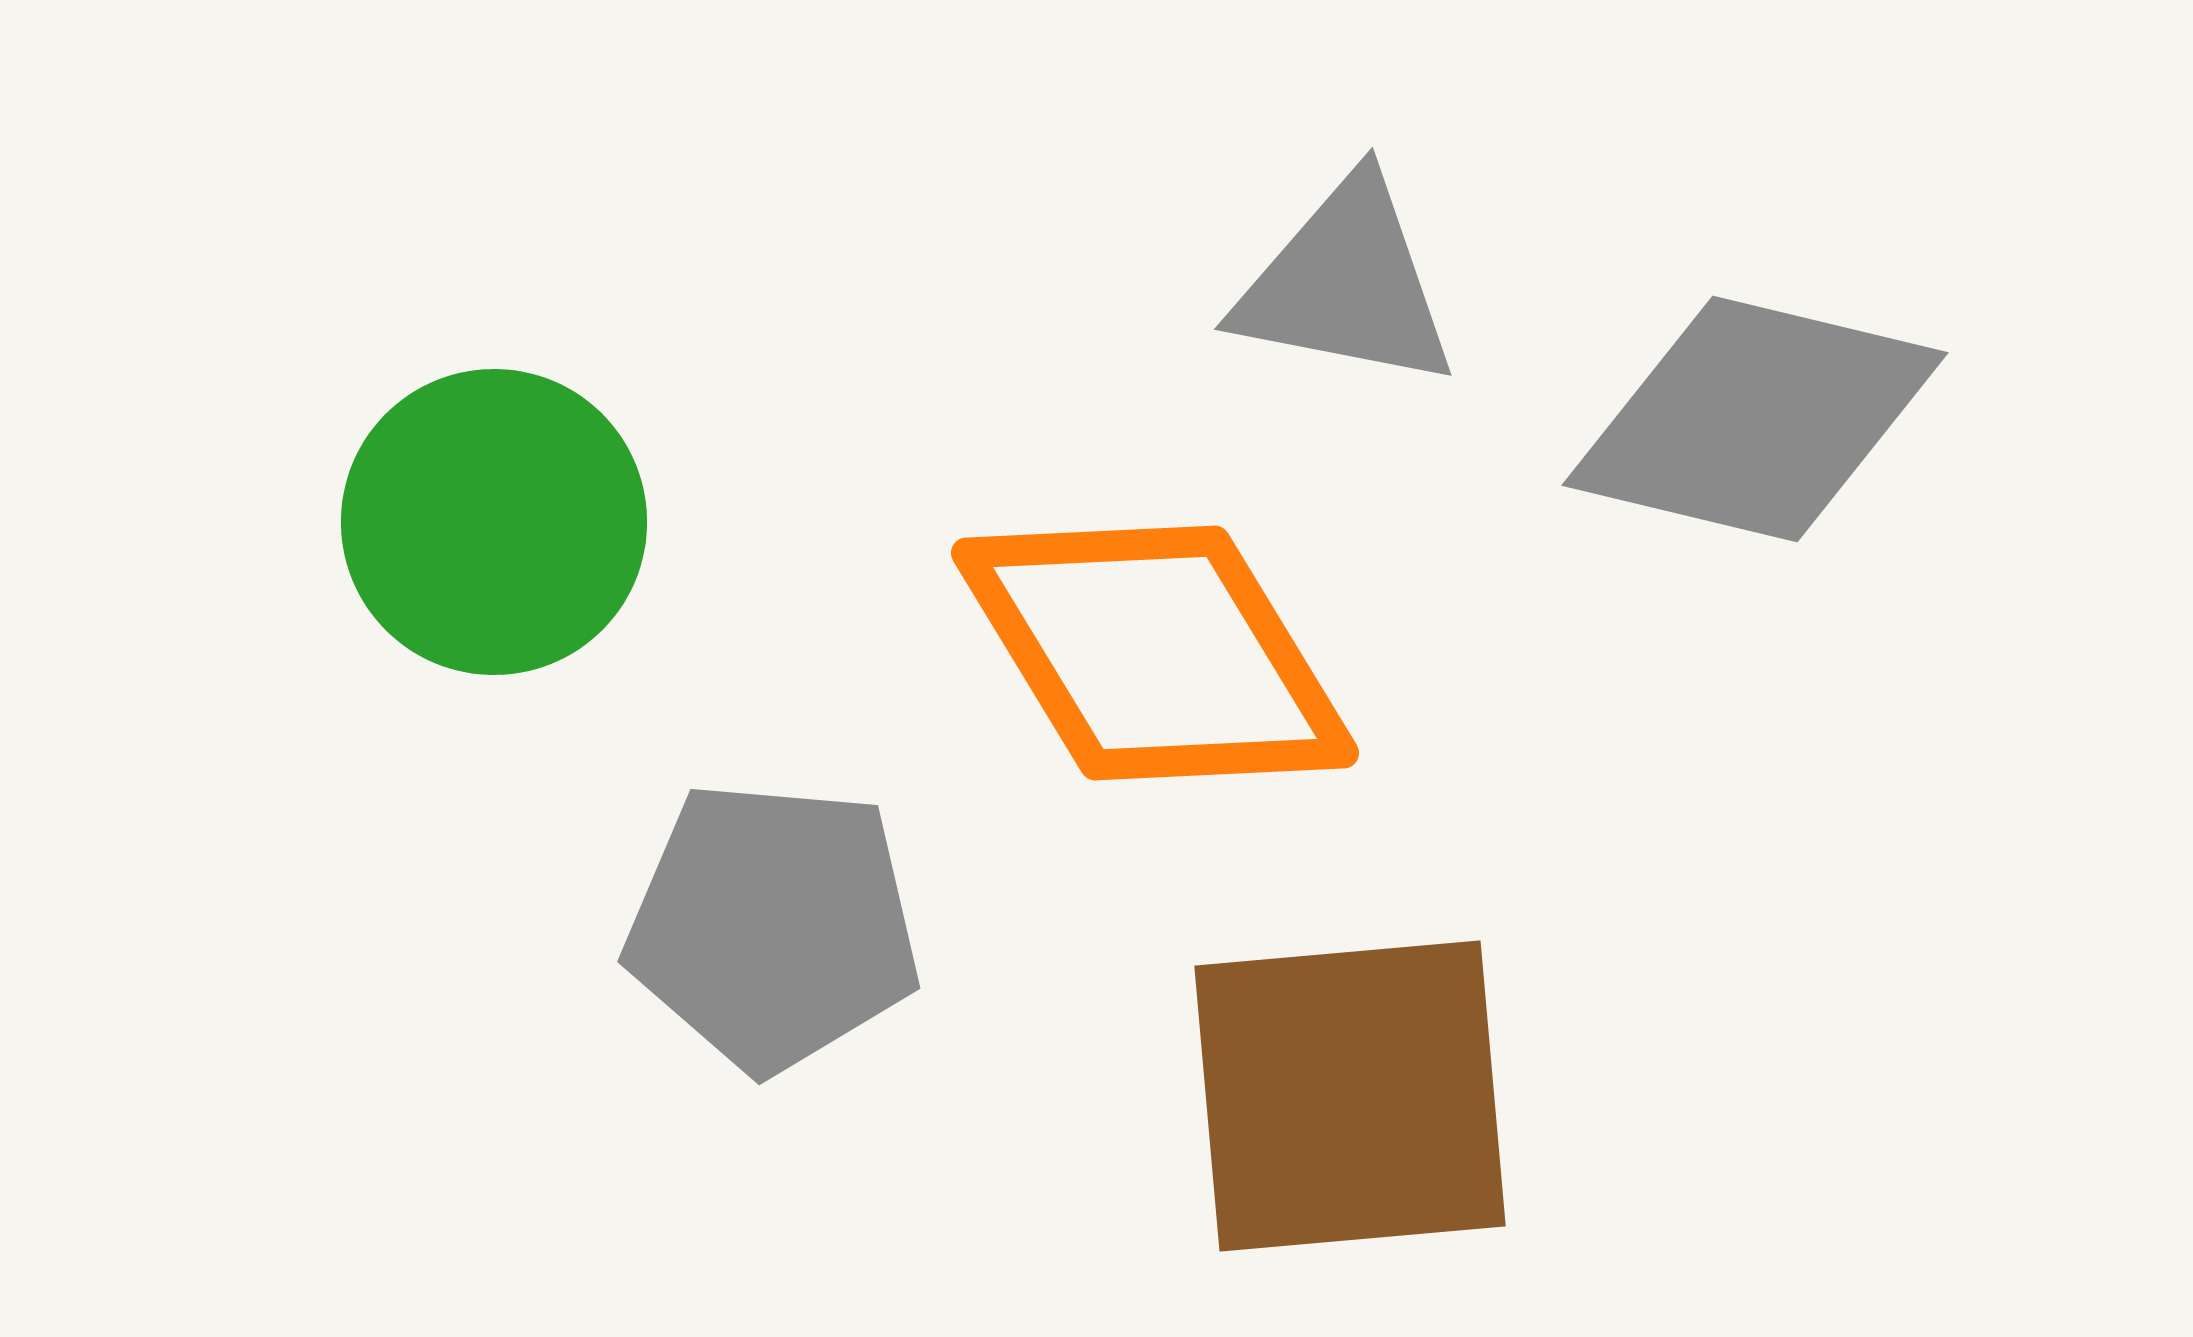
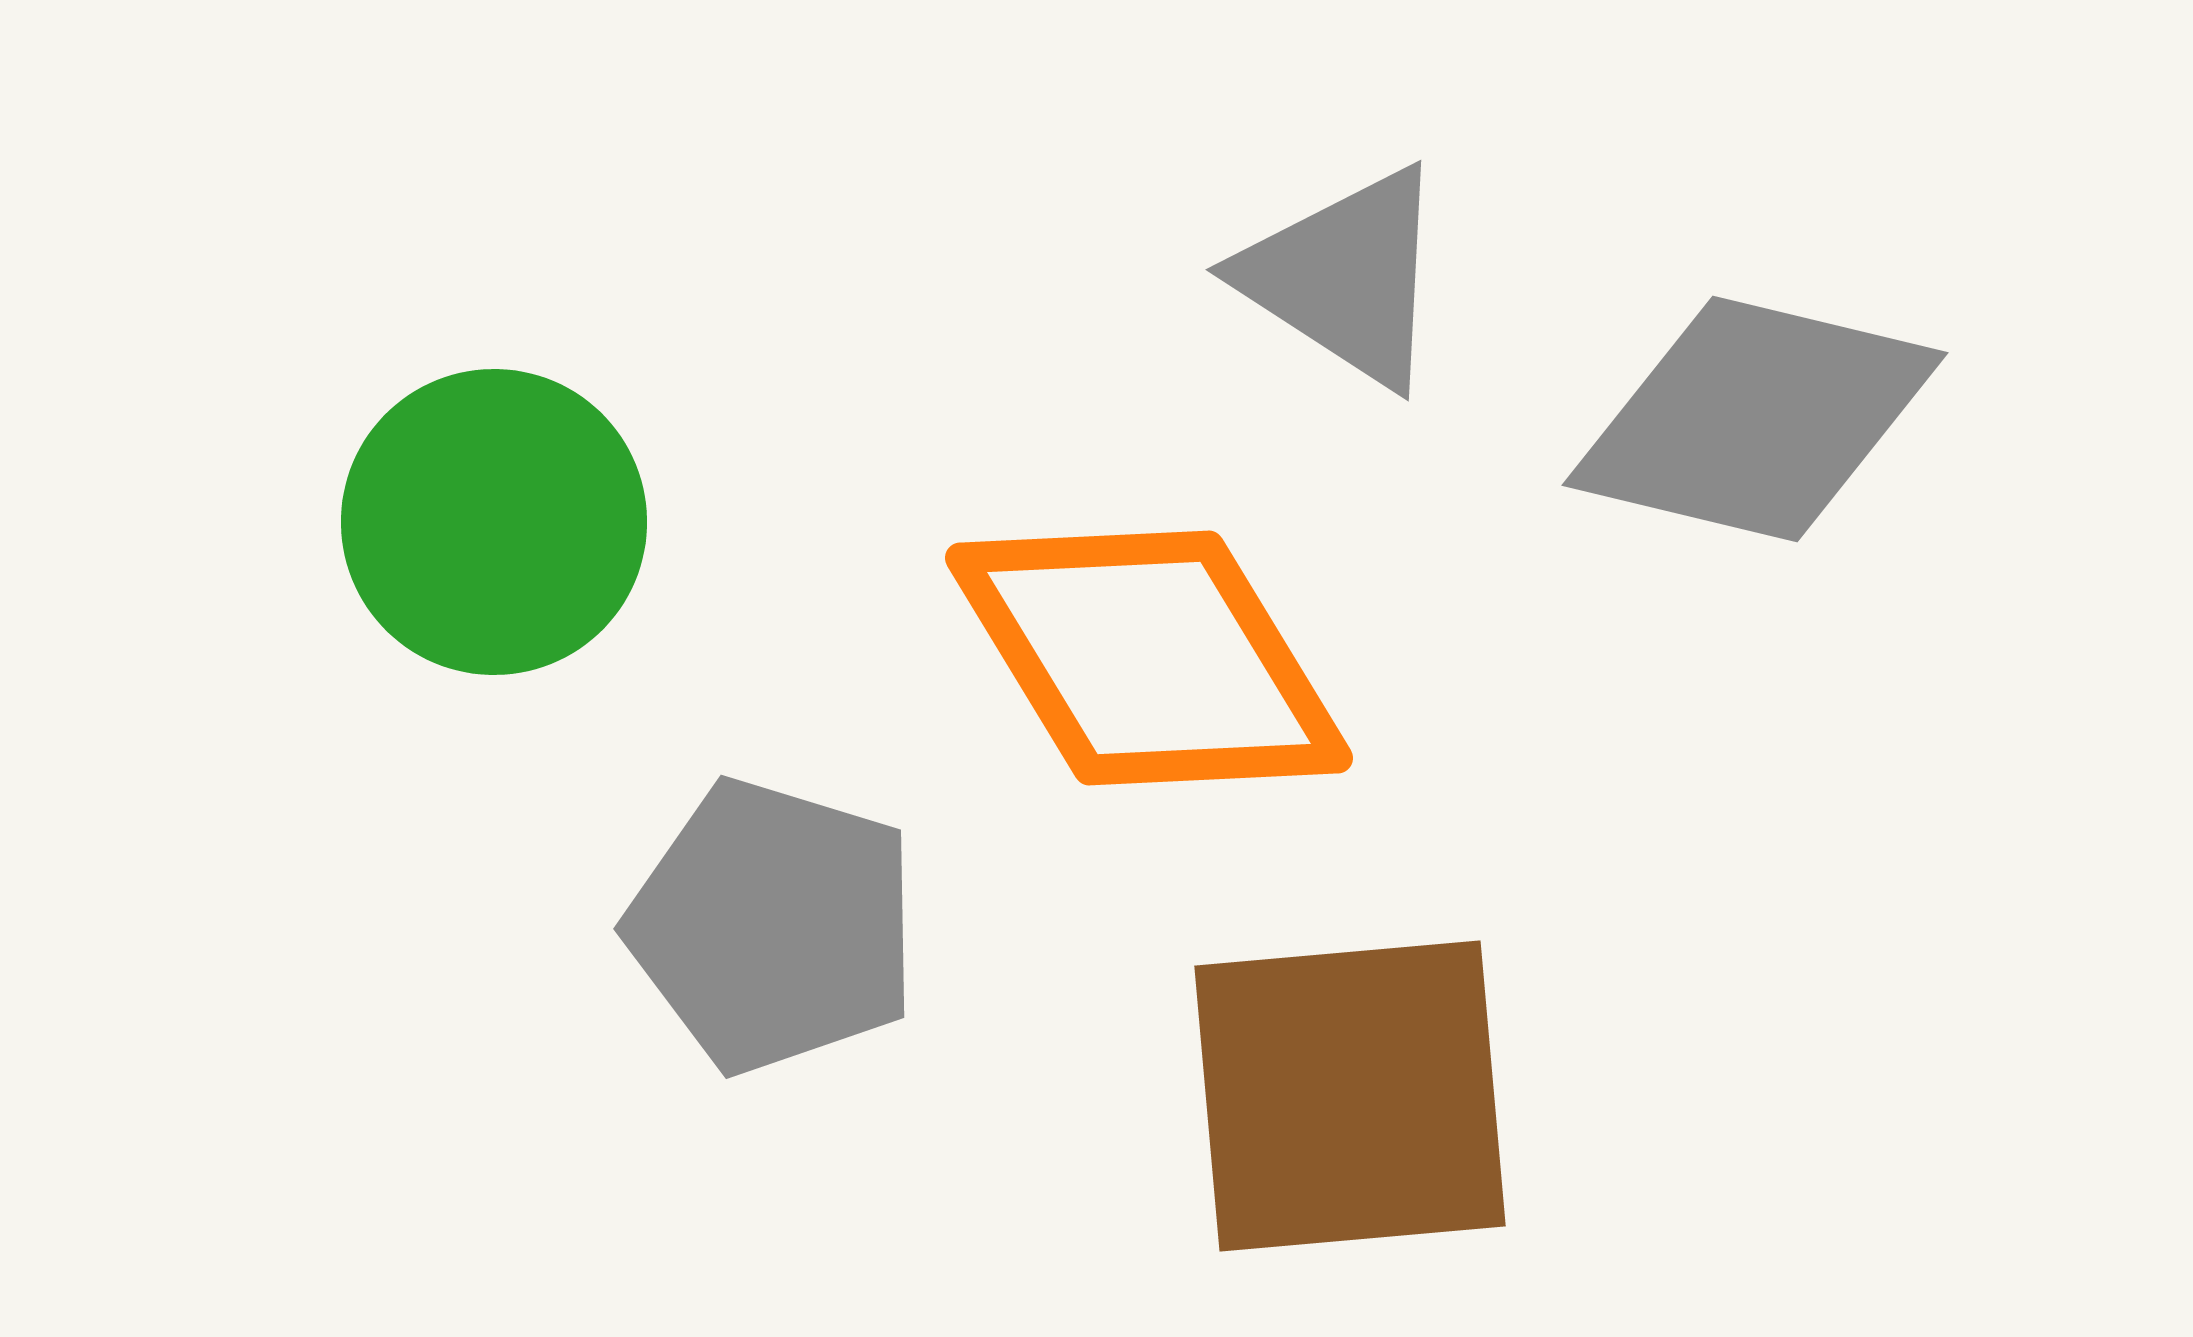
gray triangle: moved 1 px left, 7 px up; rotated 22 degrees clockwise
orange diamond: moved 6 px left, 5 px down
gray pentagon: rotated 12 degrees clockwise
